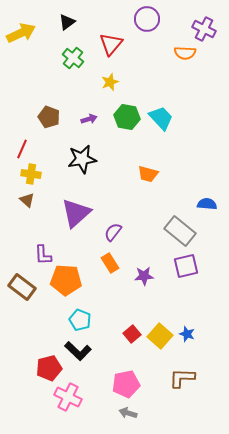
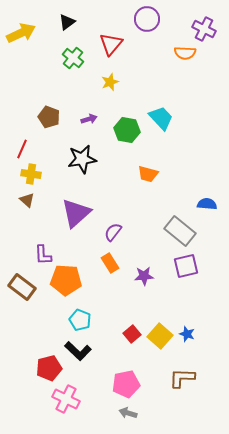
green hexagon: moved 13 px down
pink cross: moved 2 px left, 2 px down
